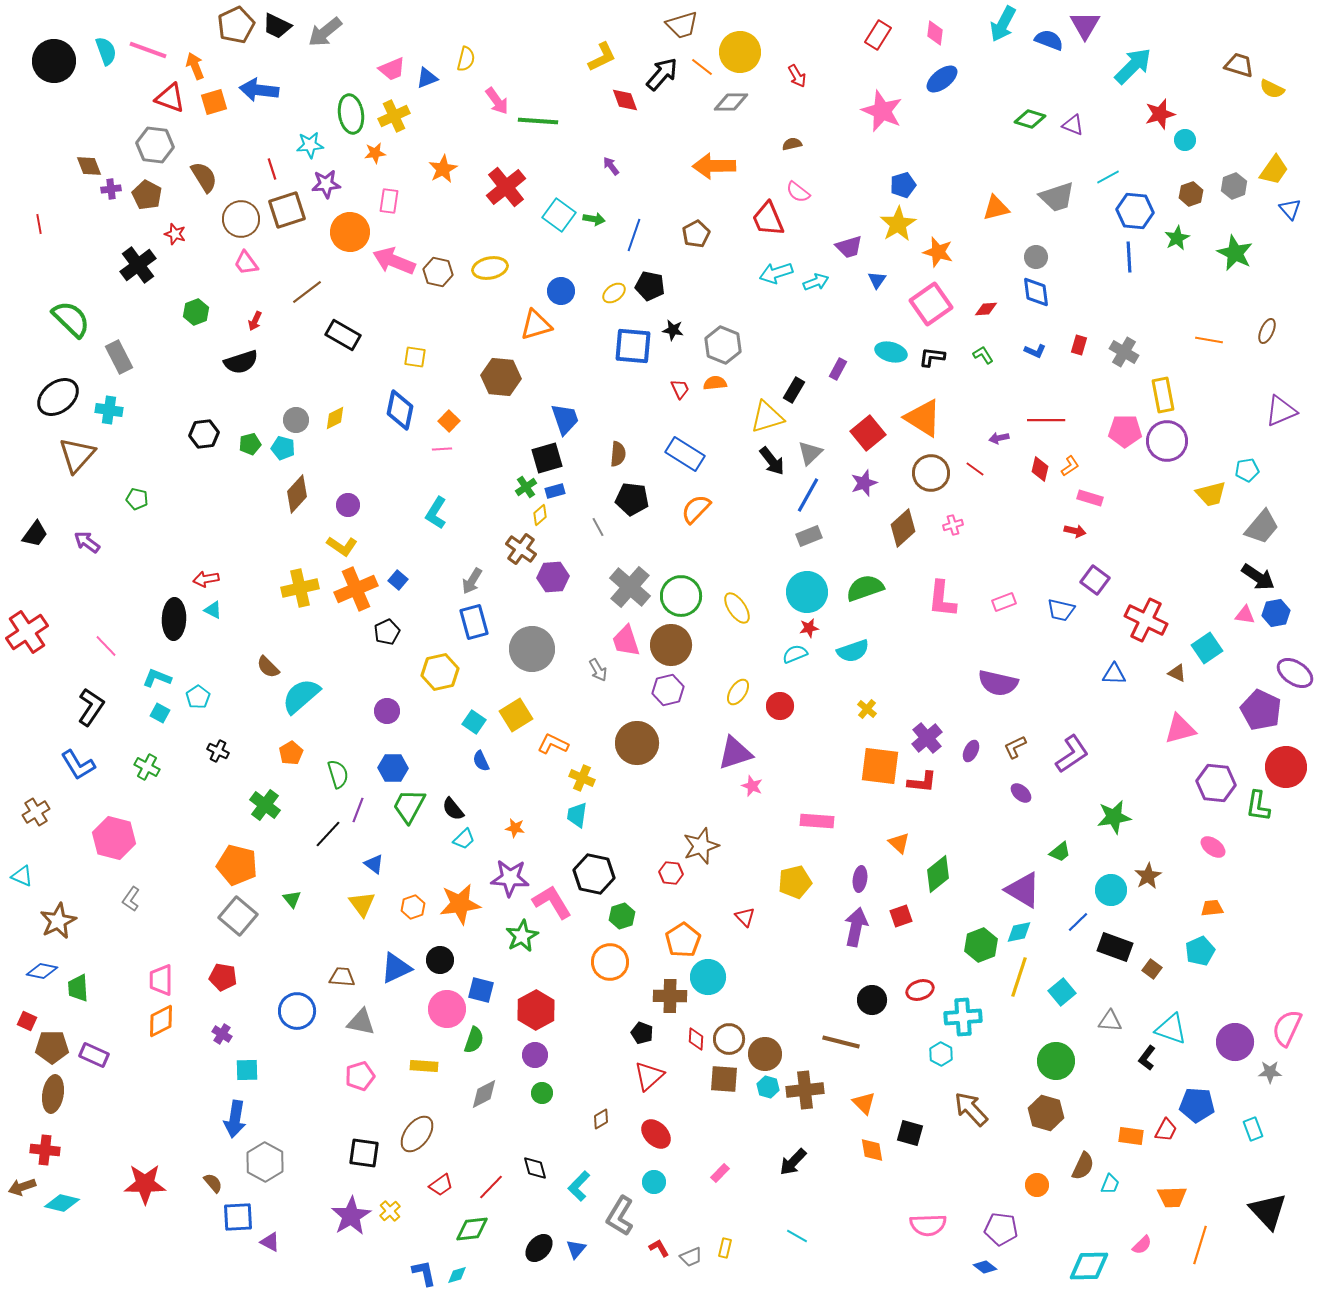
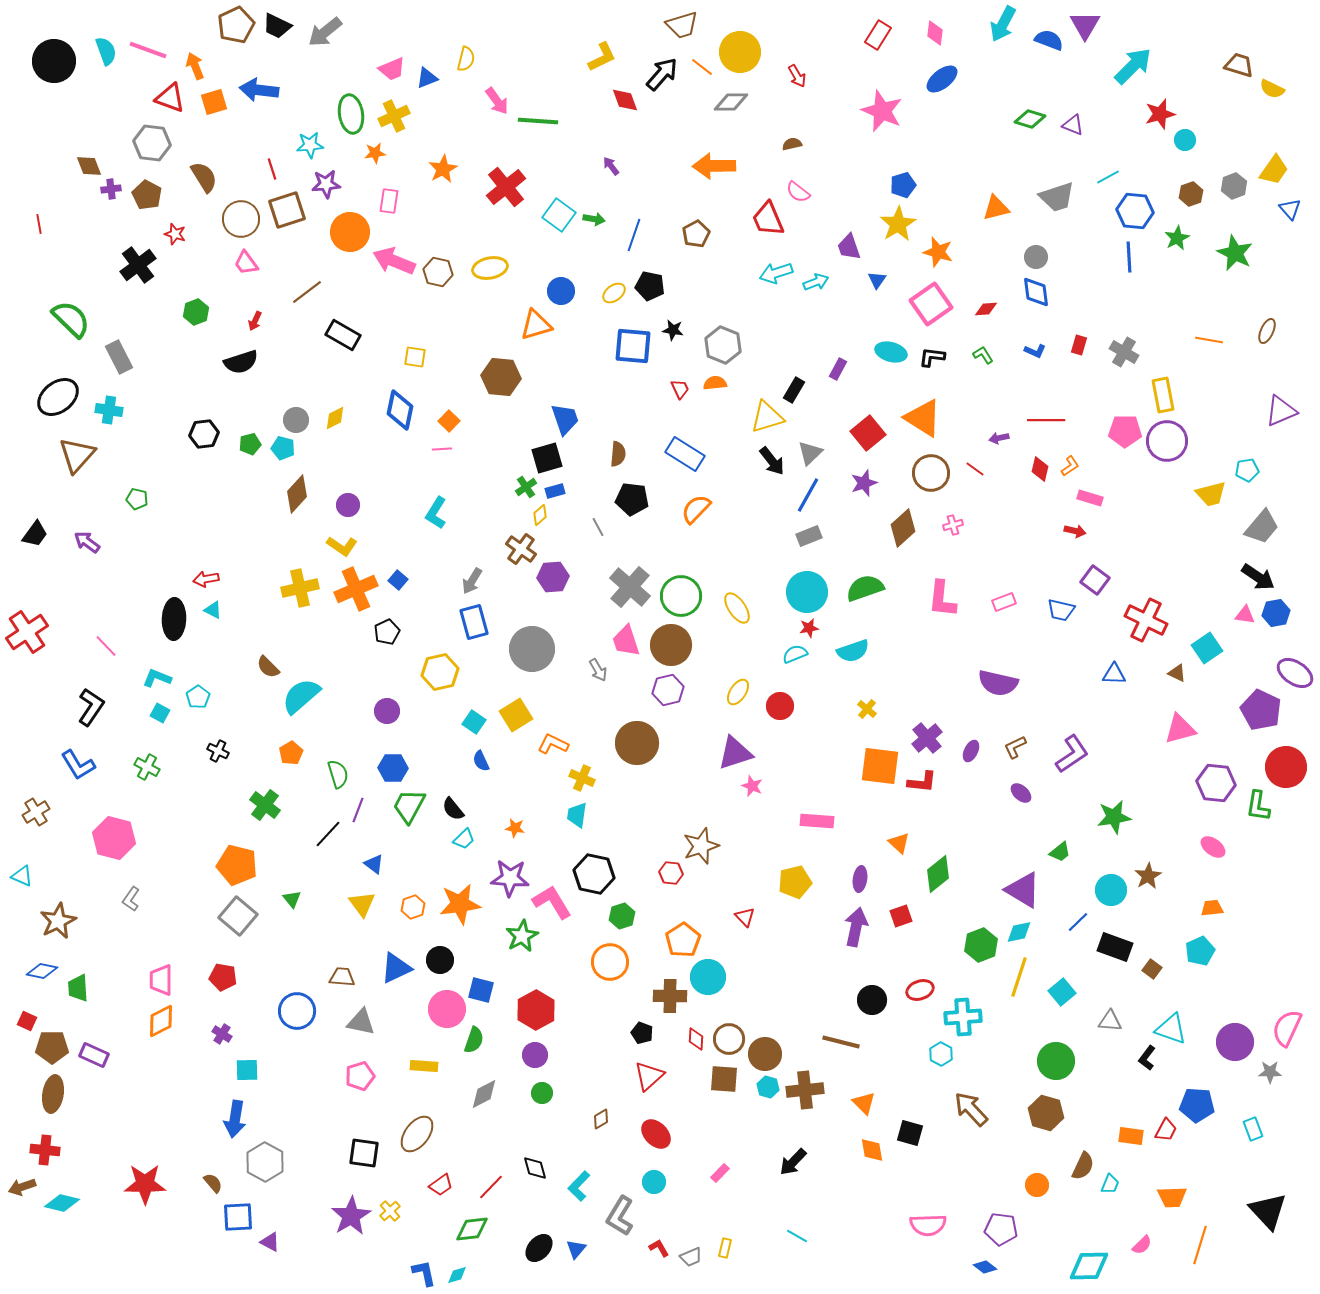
gray hexagon at (155, 145): moved 3 px left, 2 px up
purple trapezoid at (849, 247): rotated 88 degrees clockwise
